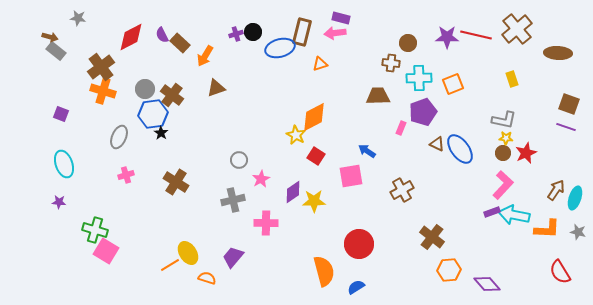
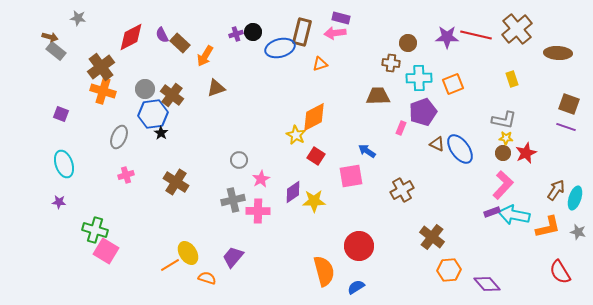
pink cross at (266, 223): moved 8 px left, 12 px up
orange L-shape at (547, 229): moved 1 px right, 2 px up; rotated 16 degrees counterclockwise
red circle at (359, 244): moved 2 px down
